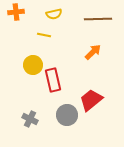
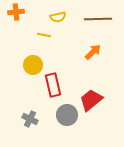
yellow semicircle: moved 4 px right, 3 px down
red rectangle: moved 5 px down
